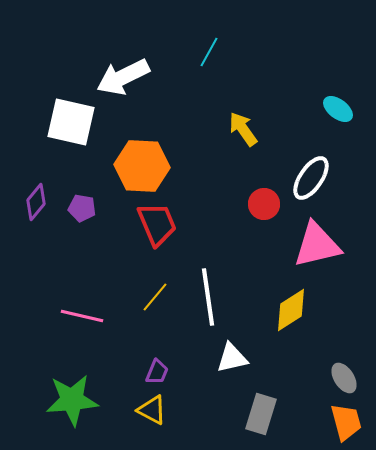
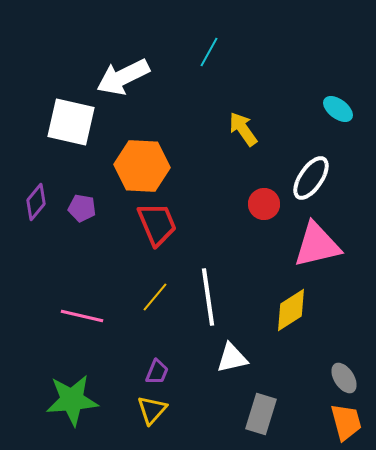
yellow triangle: rotated 44 degrees clockwise
